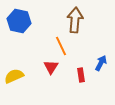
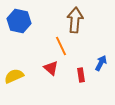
red triangle: moved 1 px down; rotated 21 degrees counterclockwise
